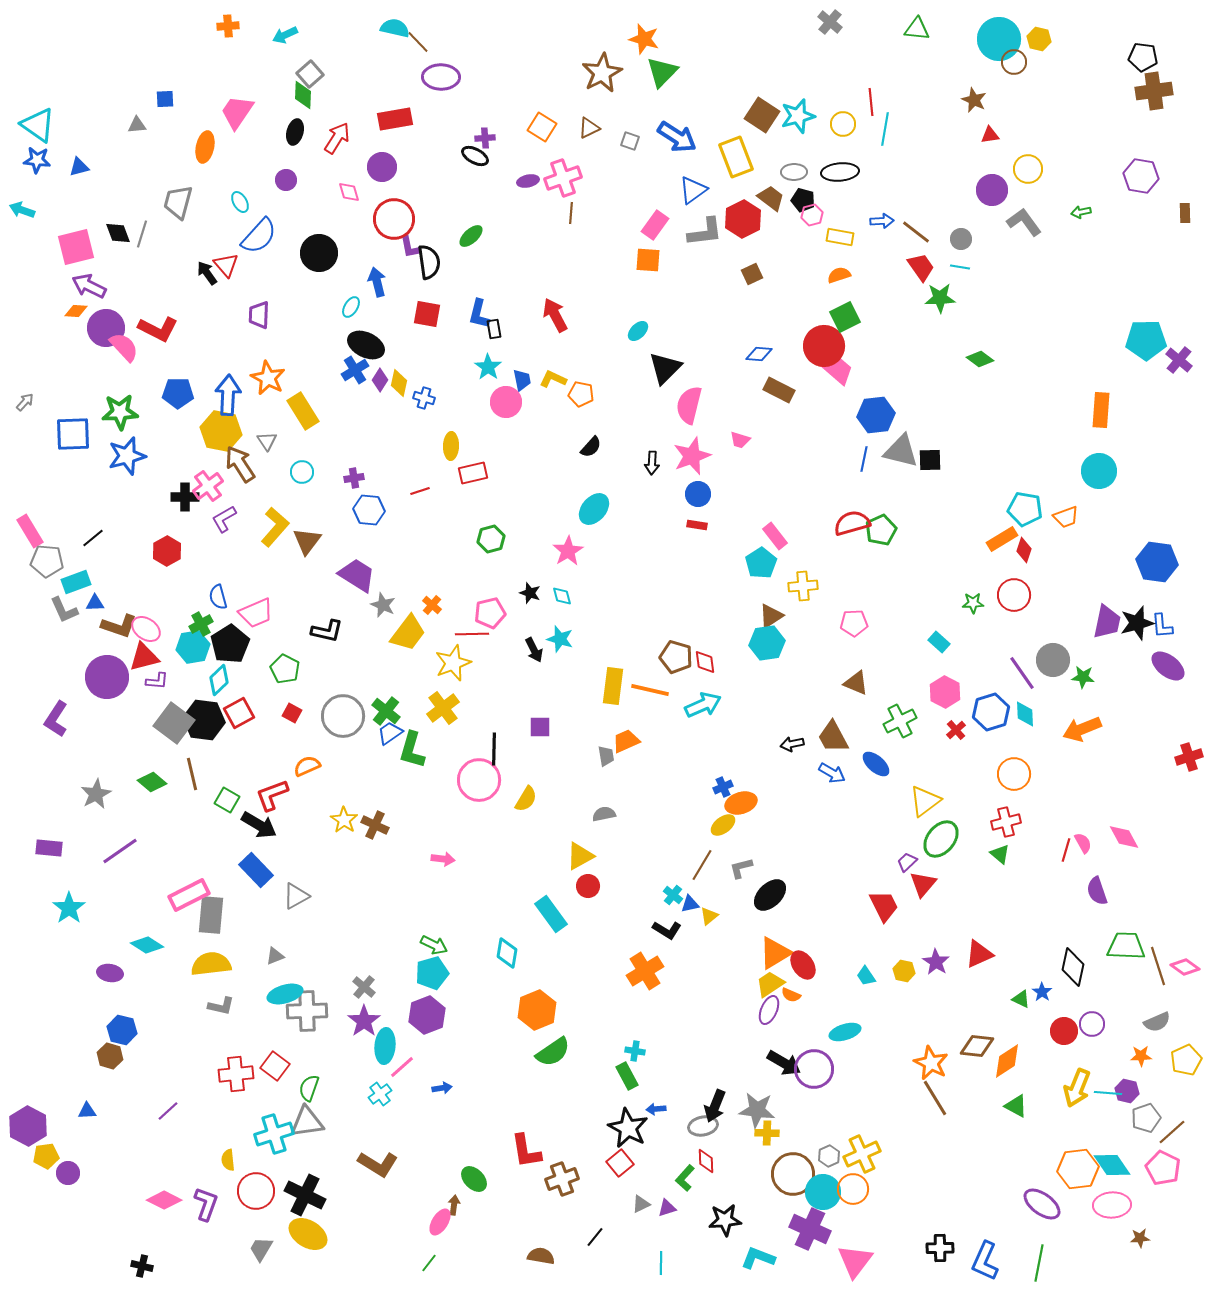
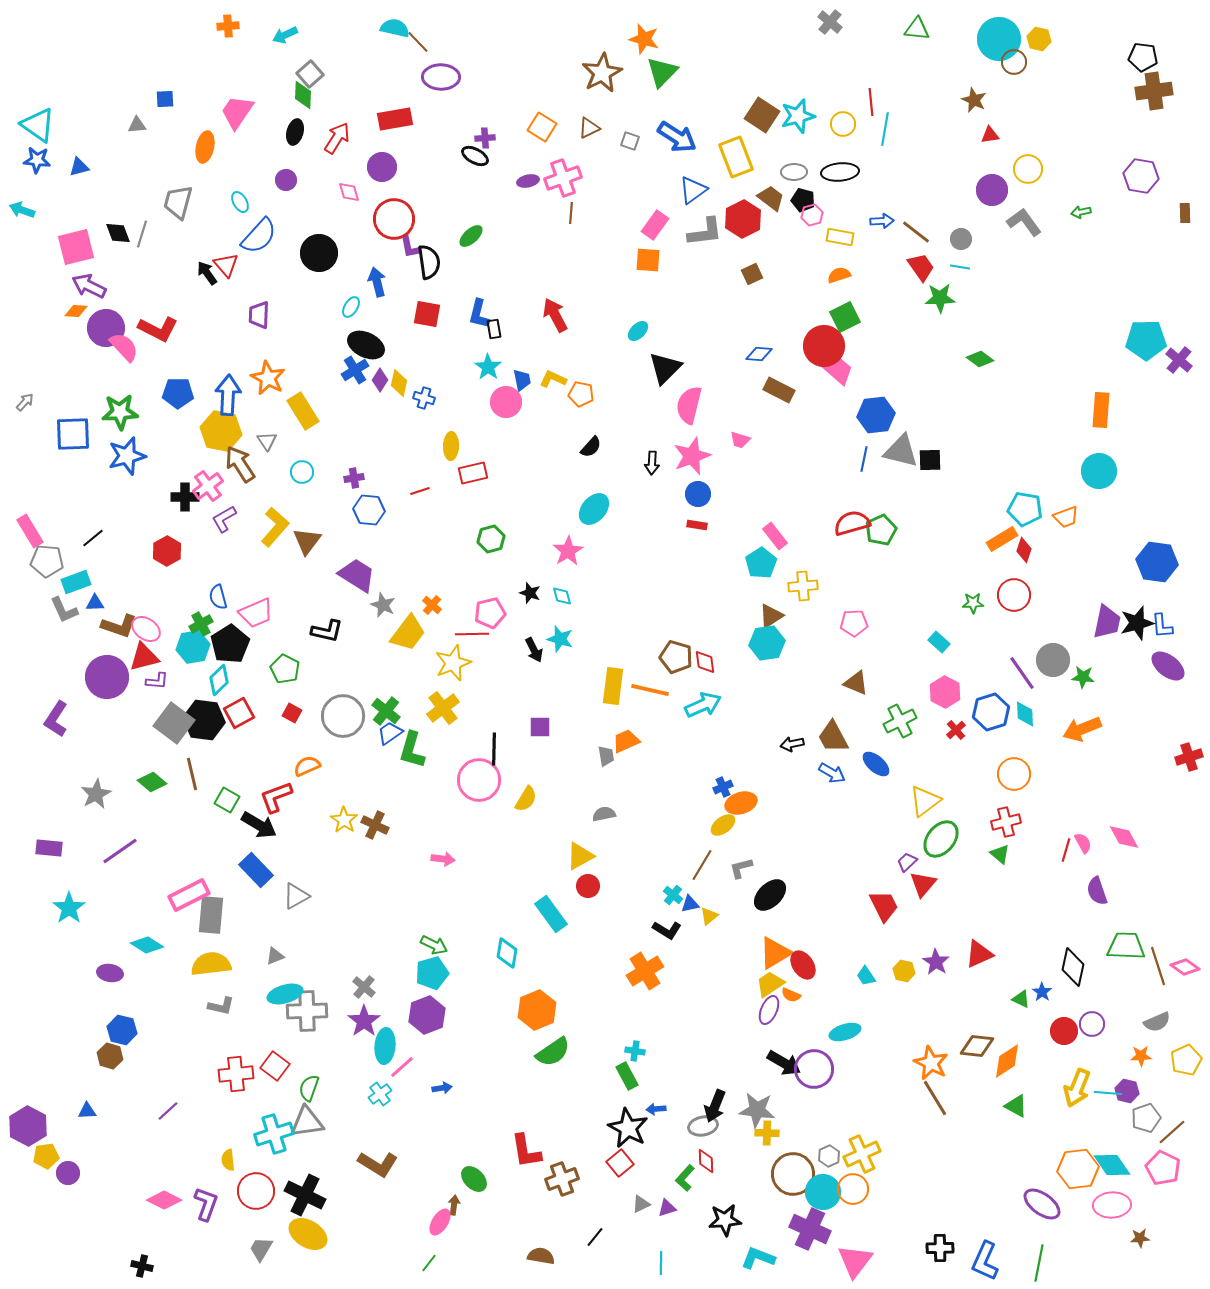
red L-shape at (272, 795): moved 4 px right, 2 px down
